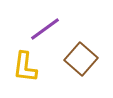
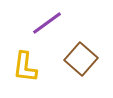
purple line: moved 2 px right, 6 px up
